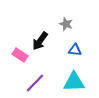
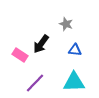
black arrow: moved 1 px right, 3 px down
